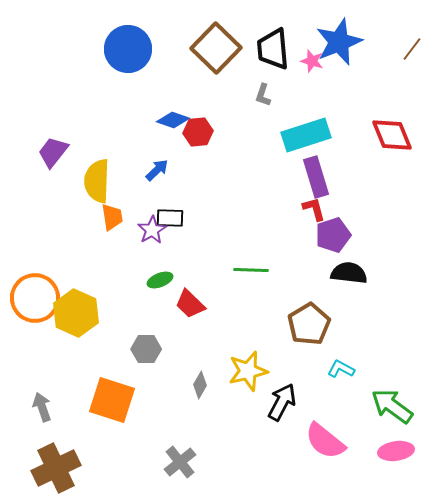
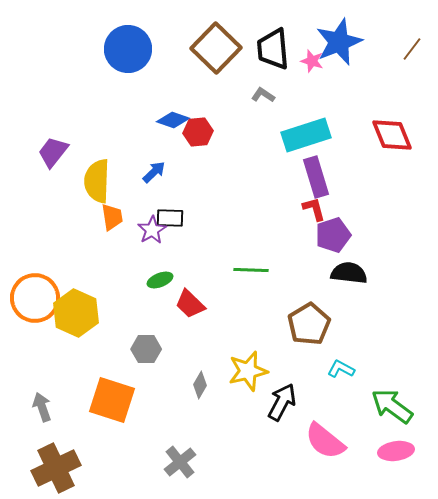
gray L-shape: rotated 105 degrees clockwise
blue arrow: moved 3 px left, 2 px down
